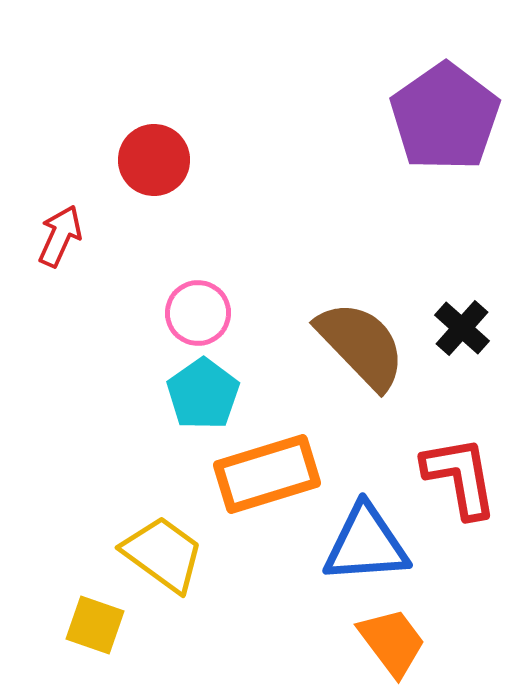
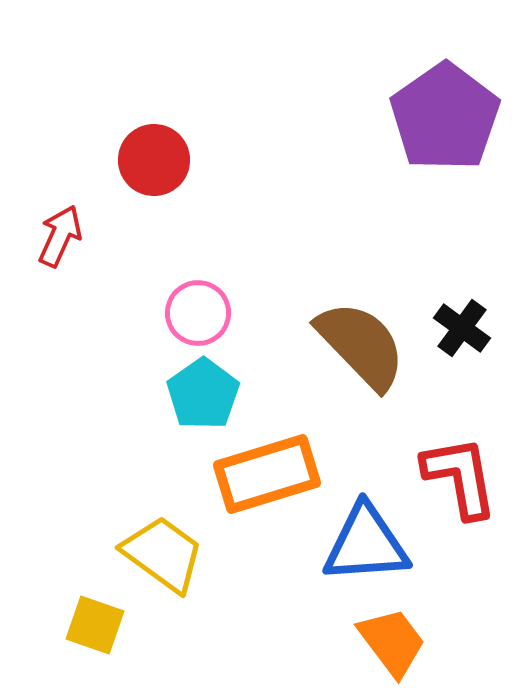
black cross: rotated 6 degrees counterclockwise
